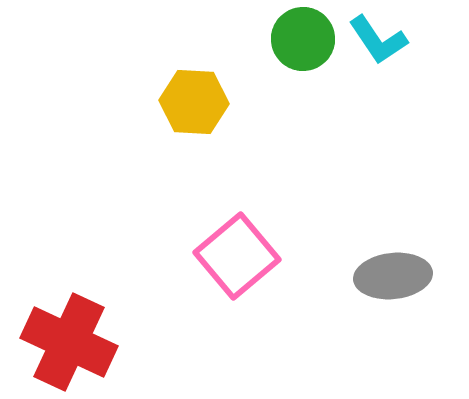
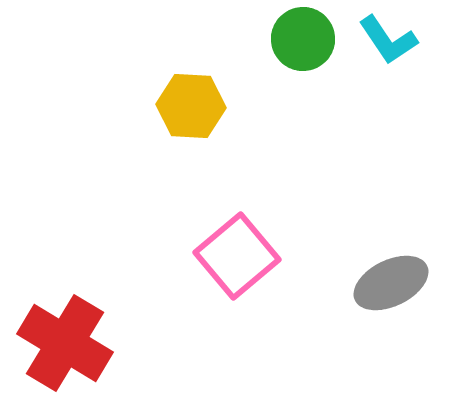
cyan L-shape: moved 10 px right
yellow hexagon: moved 3 px left, 4 px down
gray ellipse: moved 2 px left, 7 px down; rotated 20 degrees counterclockwise
red cross: moved 4 px left, 1 px down; rotated 6 degrees clockwise
